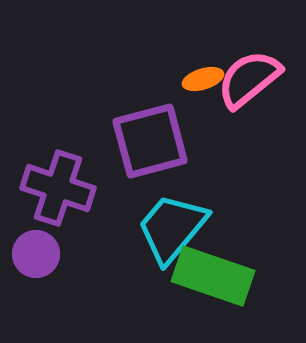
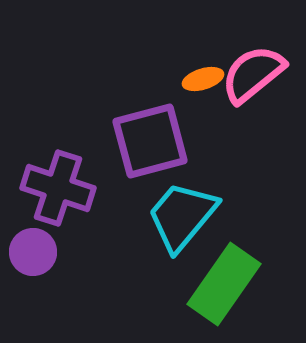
pink semicircle: moved 4 px right, 5 px up
cyan trapezoid: moved 10 px right, 12 px up
purple circle: moved 3 px left, 2 px up
green rectangle: moved 11 px right, 8 px down; rotated 74 degrees counterclockwise
